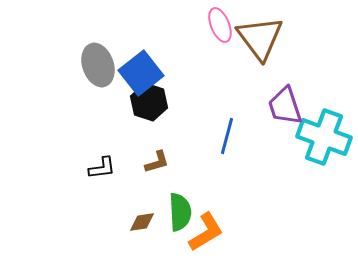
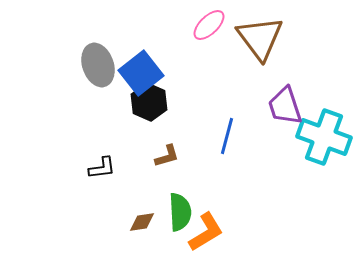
pink ellipse: moved 11 px left; rotated 68 degrees clockwise
black hexagon: rotated 6 degrees clockwise
brown L-shape: moved 10 px right, 6 px up
